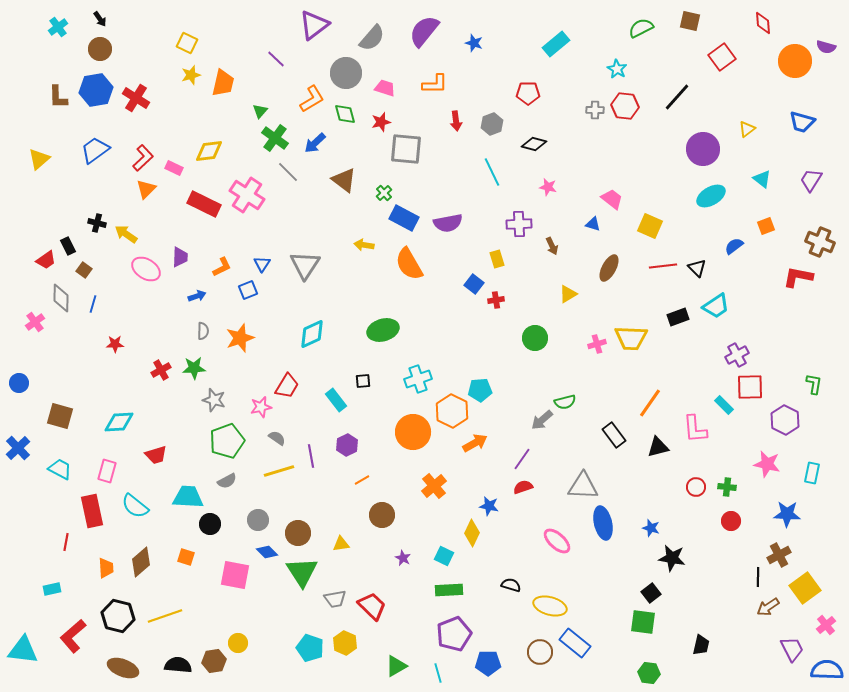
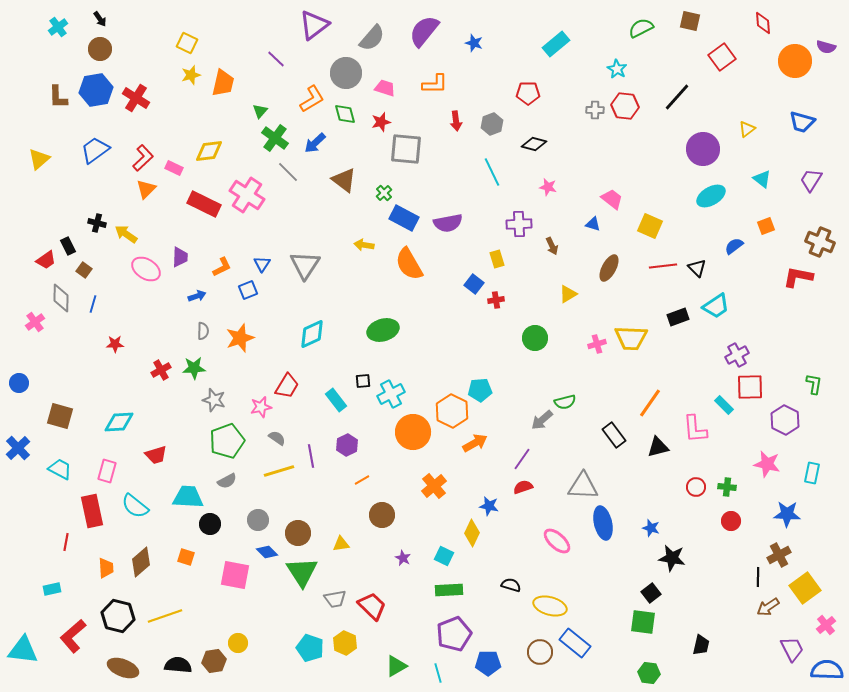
cyan cross at (418, 379): moved 27 px left, 15 px down; rotated 8 degrees counterclockwise
